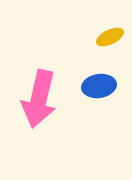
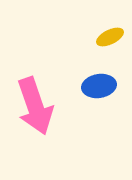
pink arrow: moved 4 px left, 7 px down; rotated 32 degrees counterclockwise
